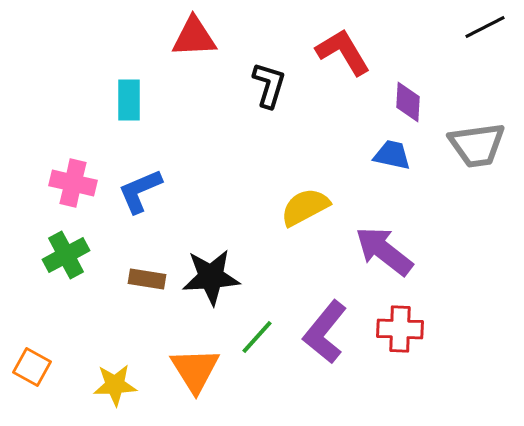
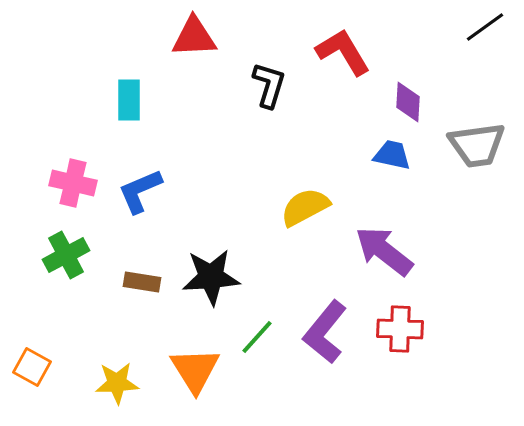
black line: rotated 9 degrees counterclockwise
brown rectangle: moved 5 px left, 3 px down
yellow star: moved 2 px right, 2 px up
